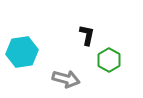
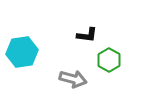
black L-shape: rotated 85 degrees clockwise
gray arrow: moved 7 px right
